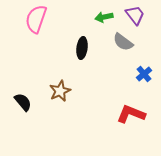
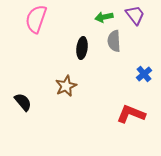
gray semicircle: moved 9 px left, 1 px up; rotated 50 degrees clockwise
brown star: moved 6 px right, 5 px up
